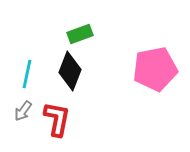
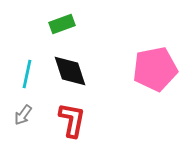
green rectangle: moved 18 px left, 10 px up
black diamond: rotated 39 degrees counterclockwise
gray arrow: moved 4 px down
red L-shape: moved 15 px right, 1 px down
